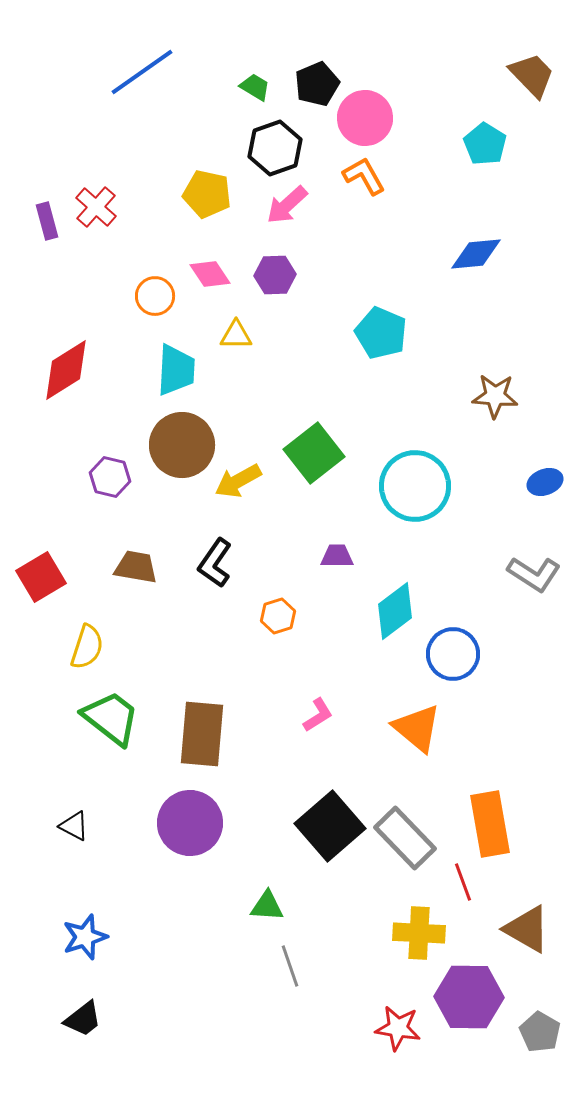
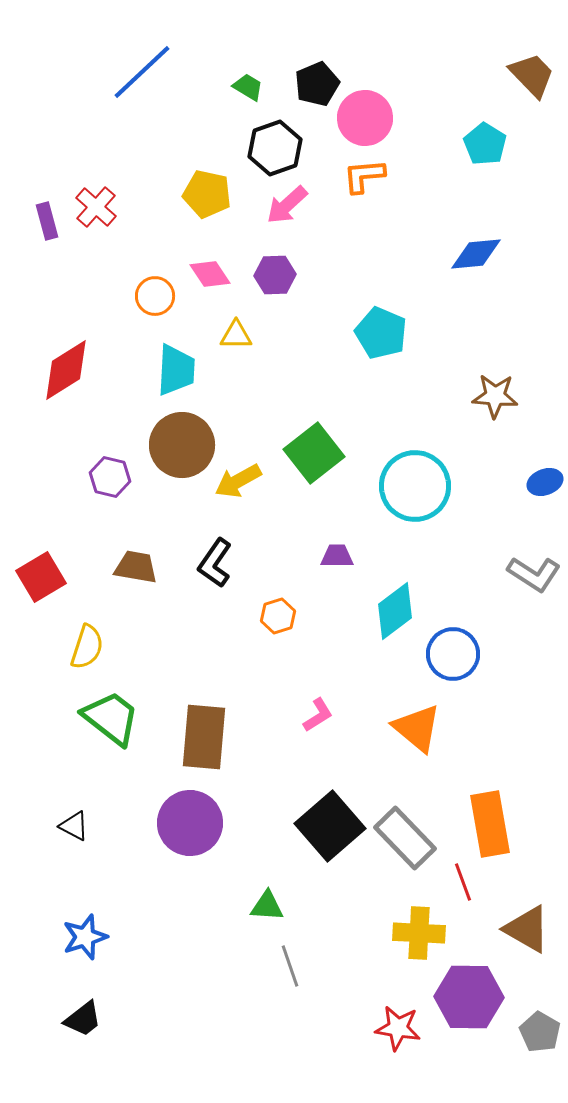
blue line at (142, 72): rotated 8 degrees counterclockwise
green trapezoid at (255, 87): moved 7 px left
orange L-shape at (364, 176): rotated 66 degrees counterclockwise
brown rectangle at (202, 734): moved 2 px right, 3 px down
